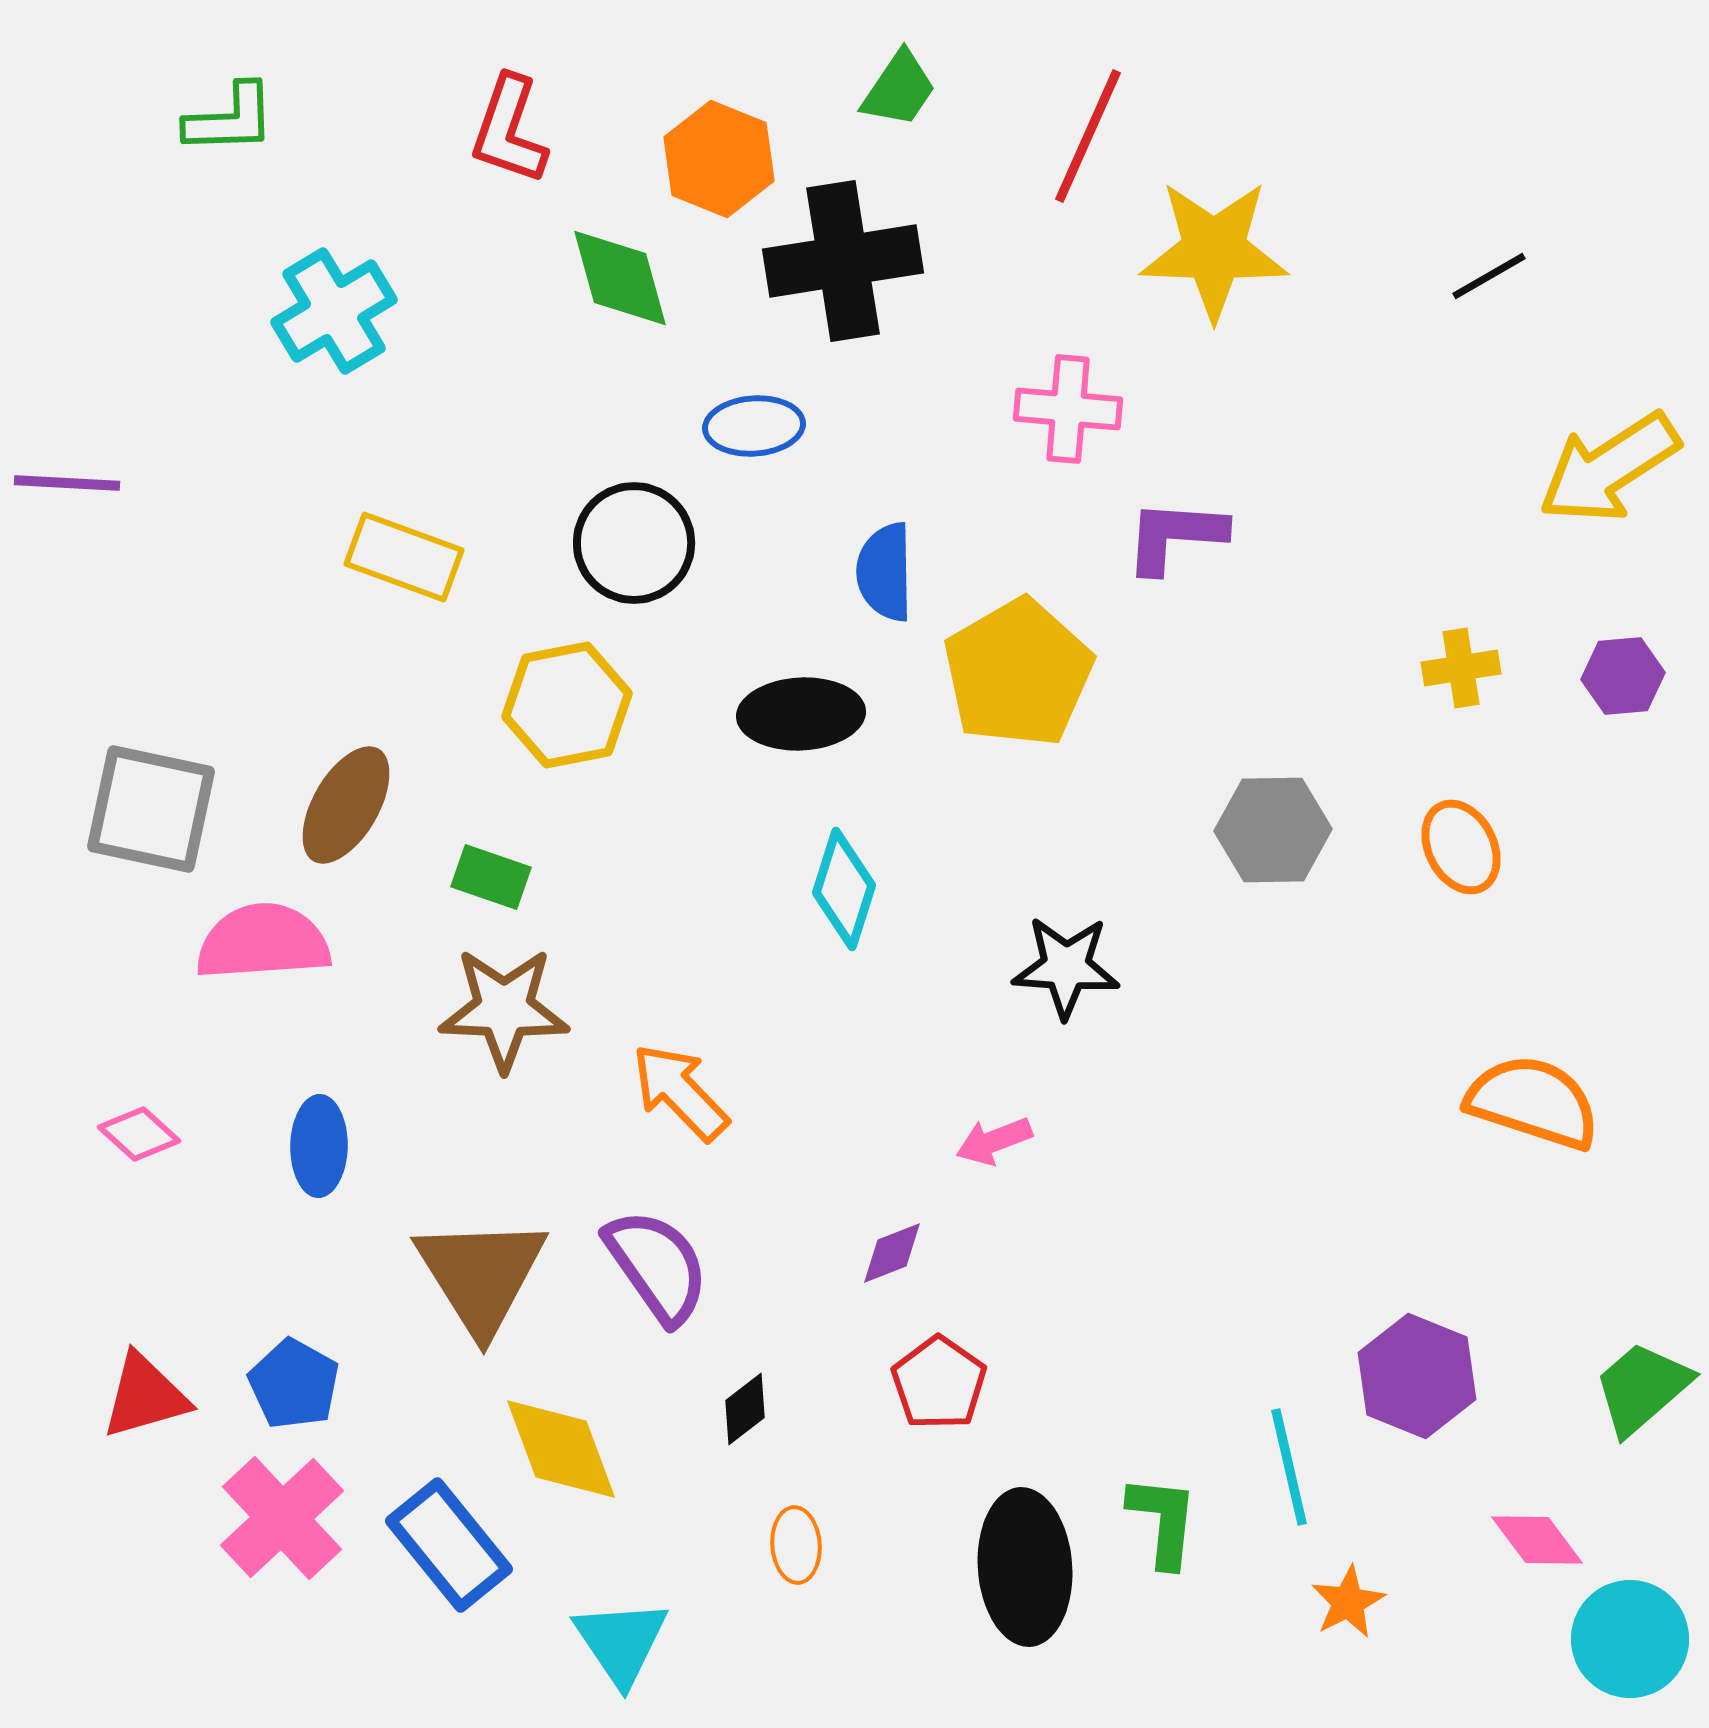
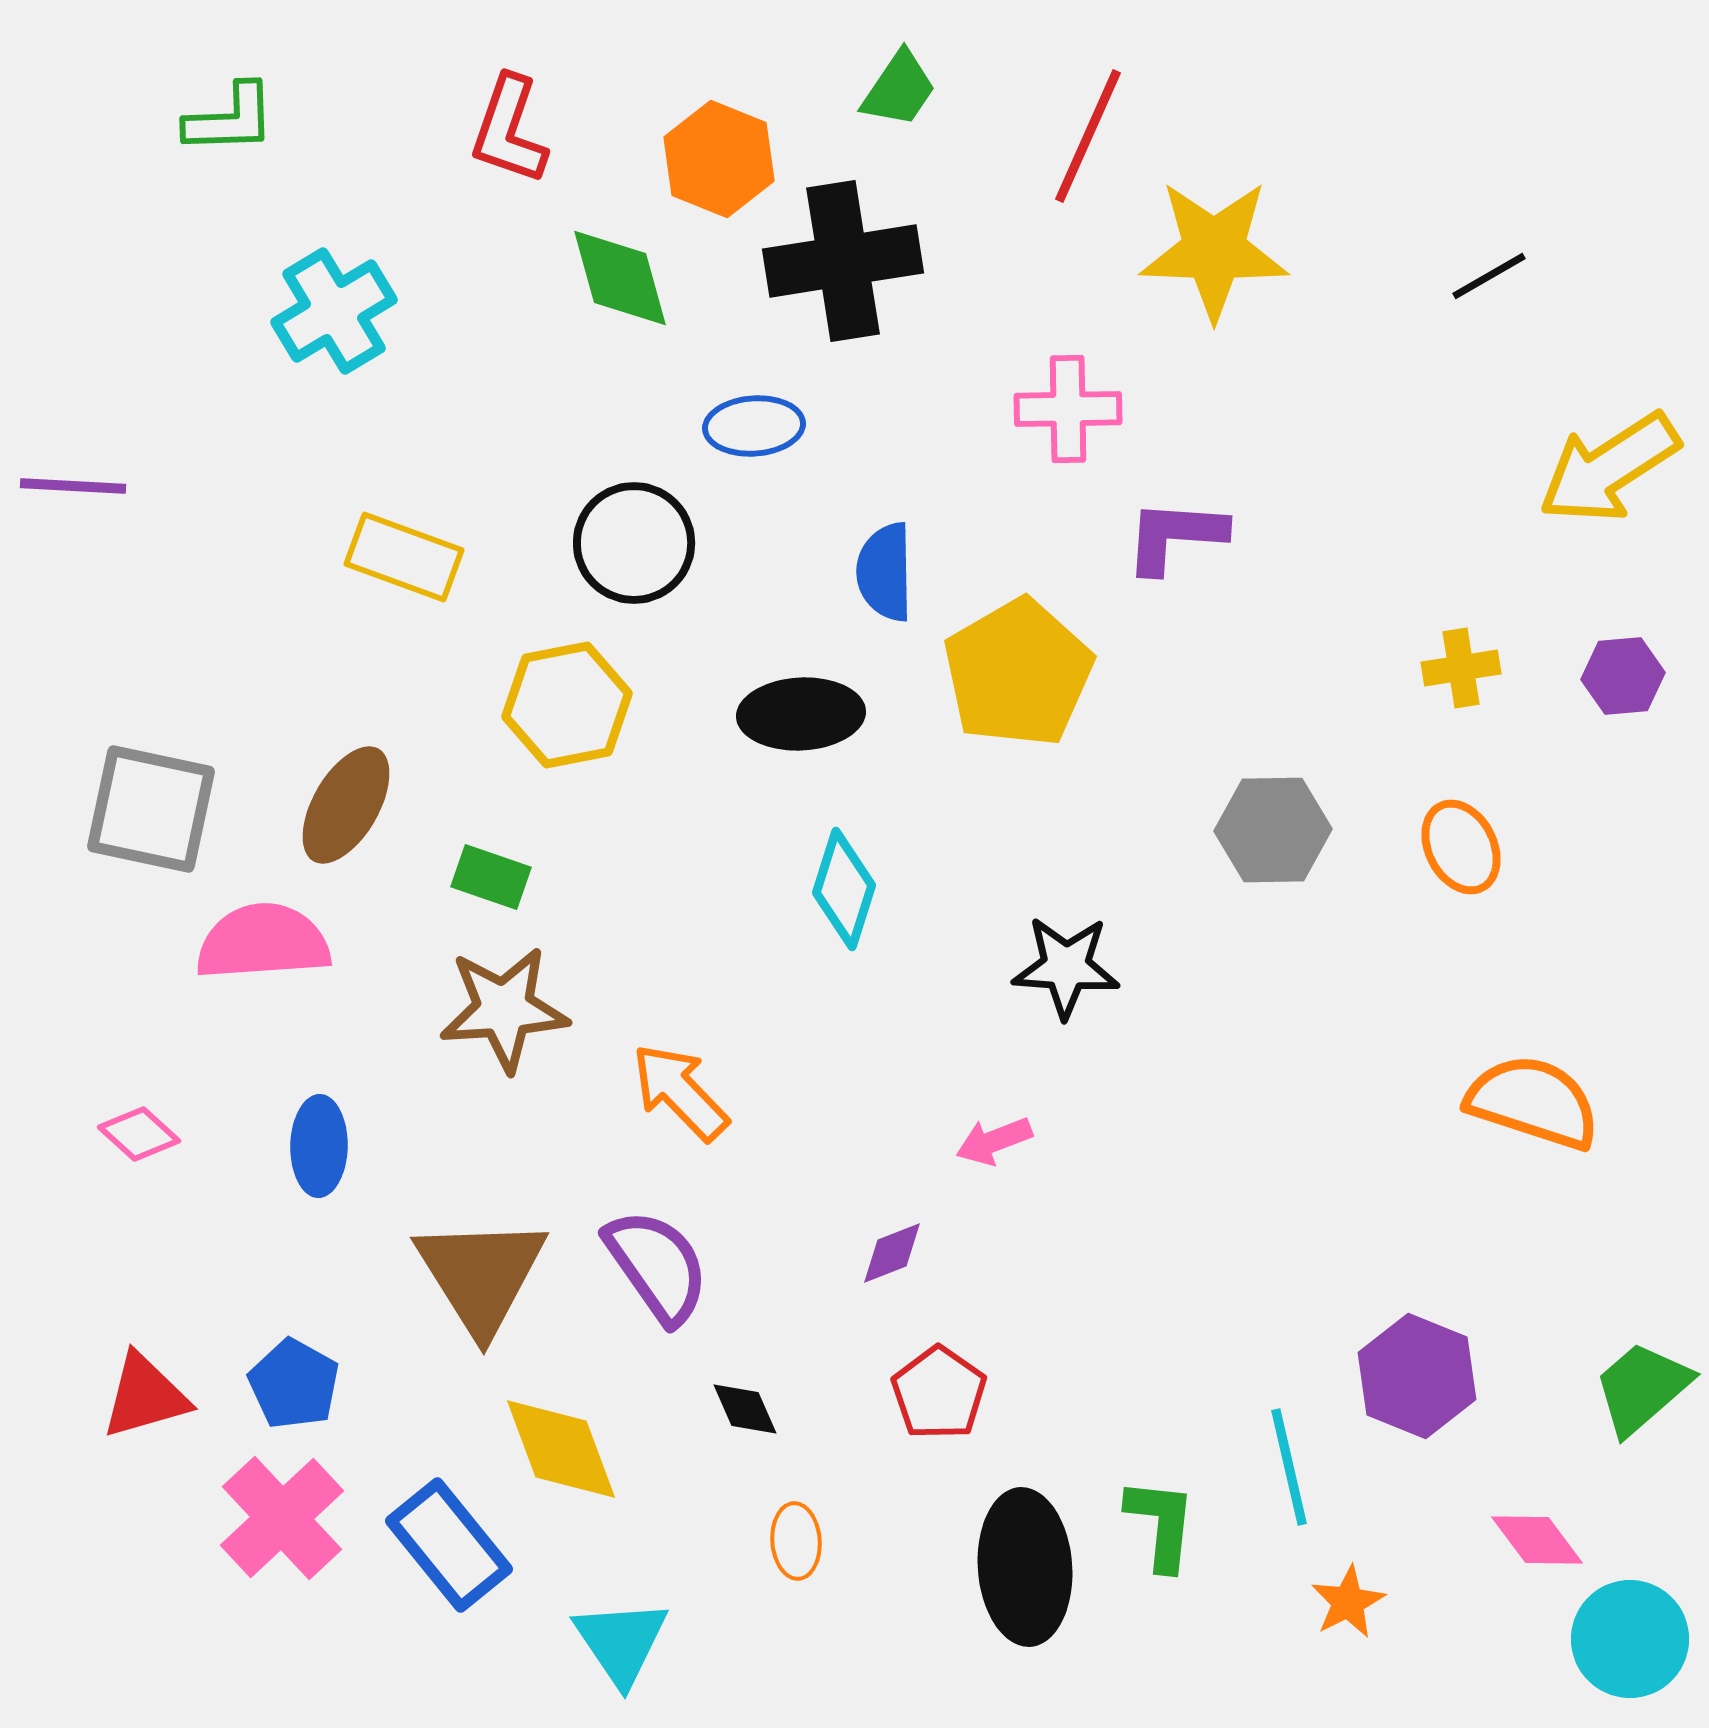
pink cross at (1068, 409): rotated 6 degrees counterclockwise
purple line at (67, 483): moved 6 px right, 3 px down
brown star at (504, 1009): rotated 6 degrees counterclockwise
red pentagon at (939, 1383): moved 10 px down
black diamond at (745, 1409): rotated 76 degrees counterclockwise
green L-shape at (1163, 1521): moved 2 px left, 3 px down
orange ellipse at (796, 1545): moved 4 px up
